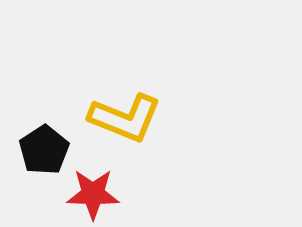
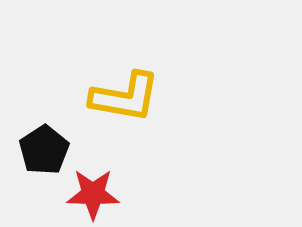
yellow L-shape: moved 21 px up; rotated 12 degrees counterclockwise
